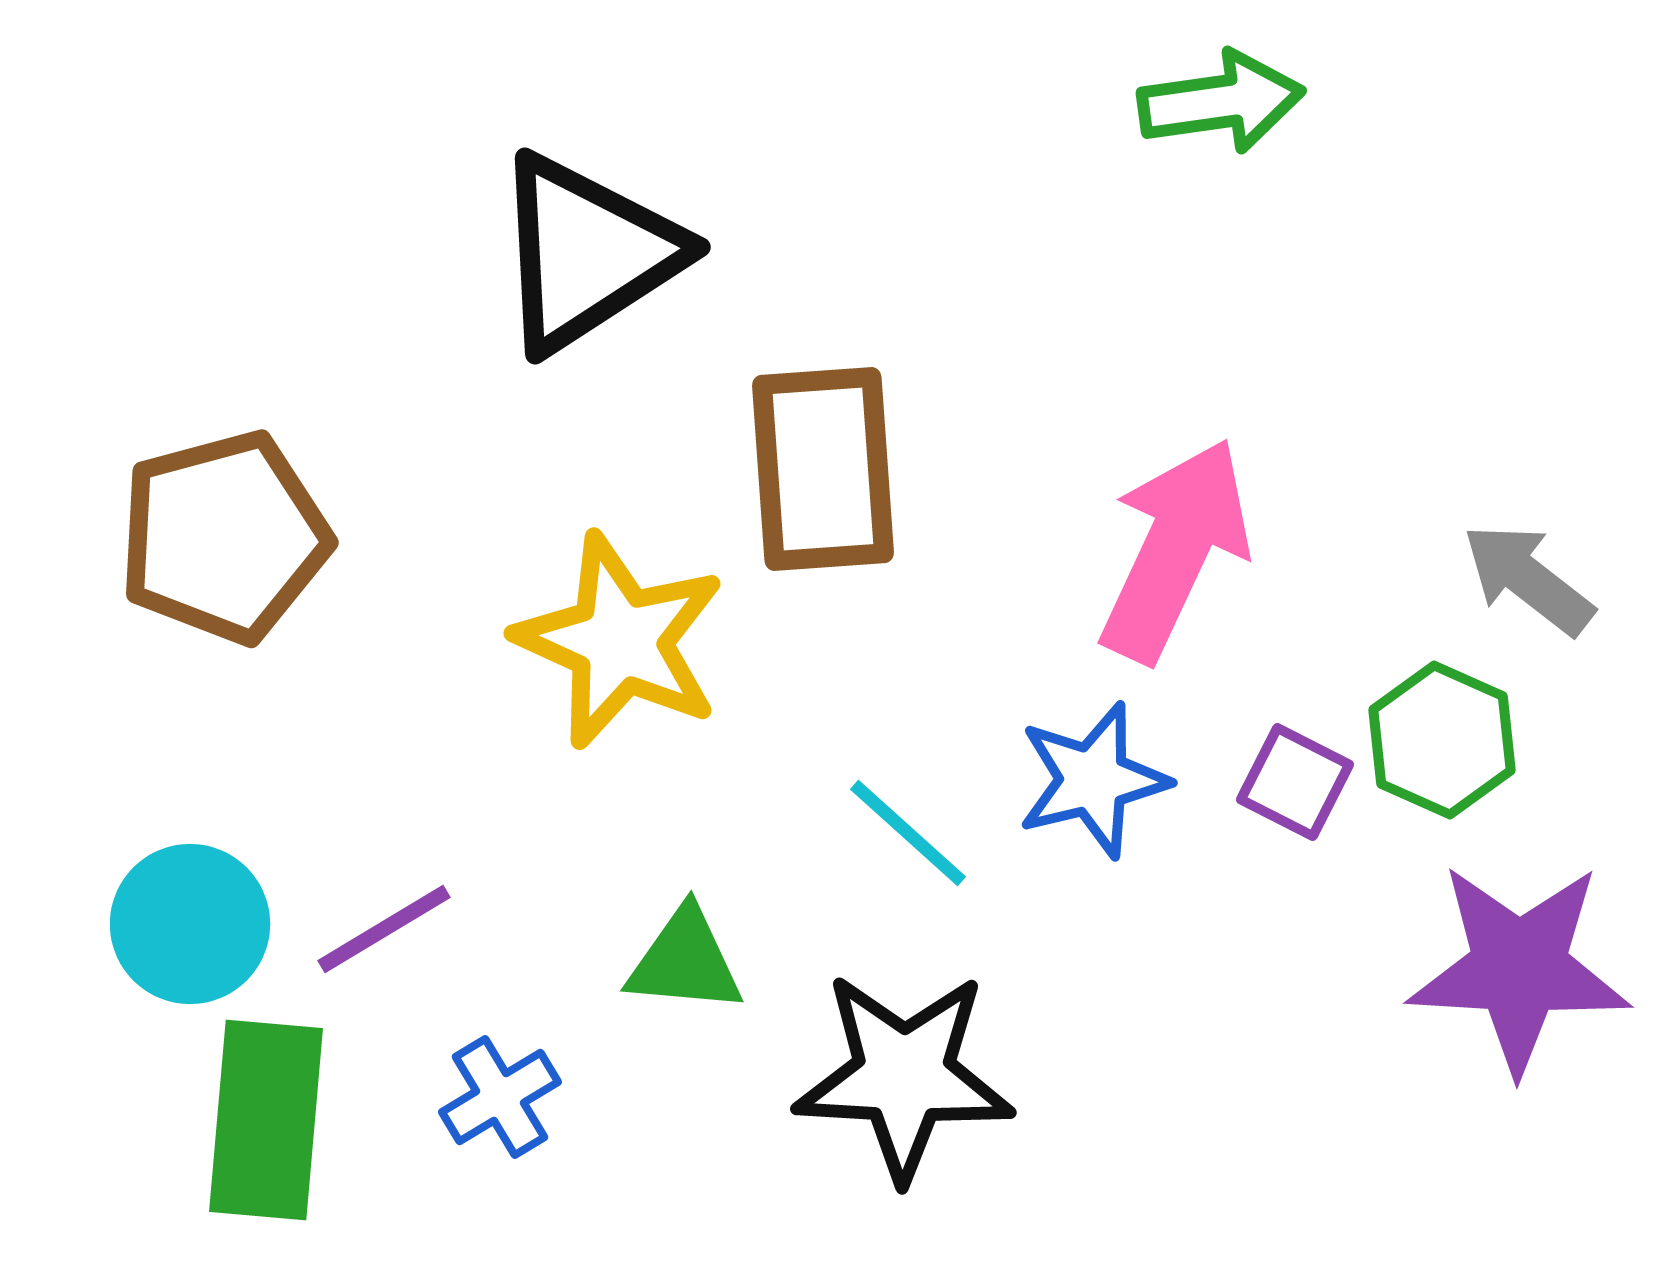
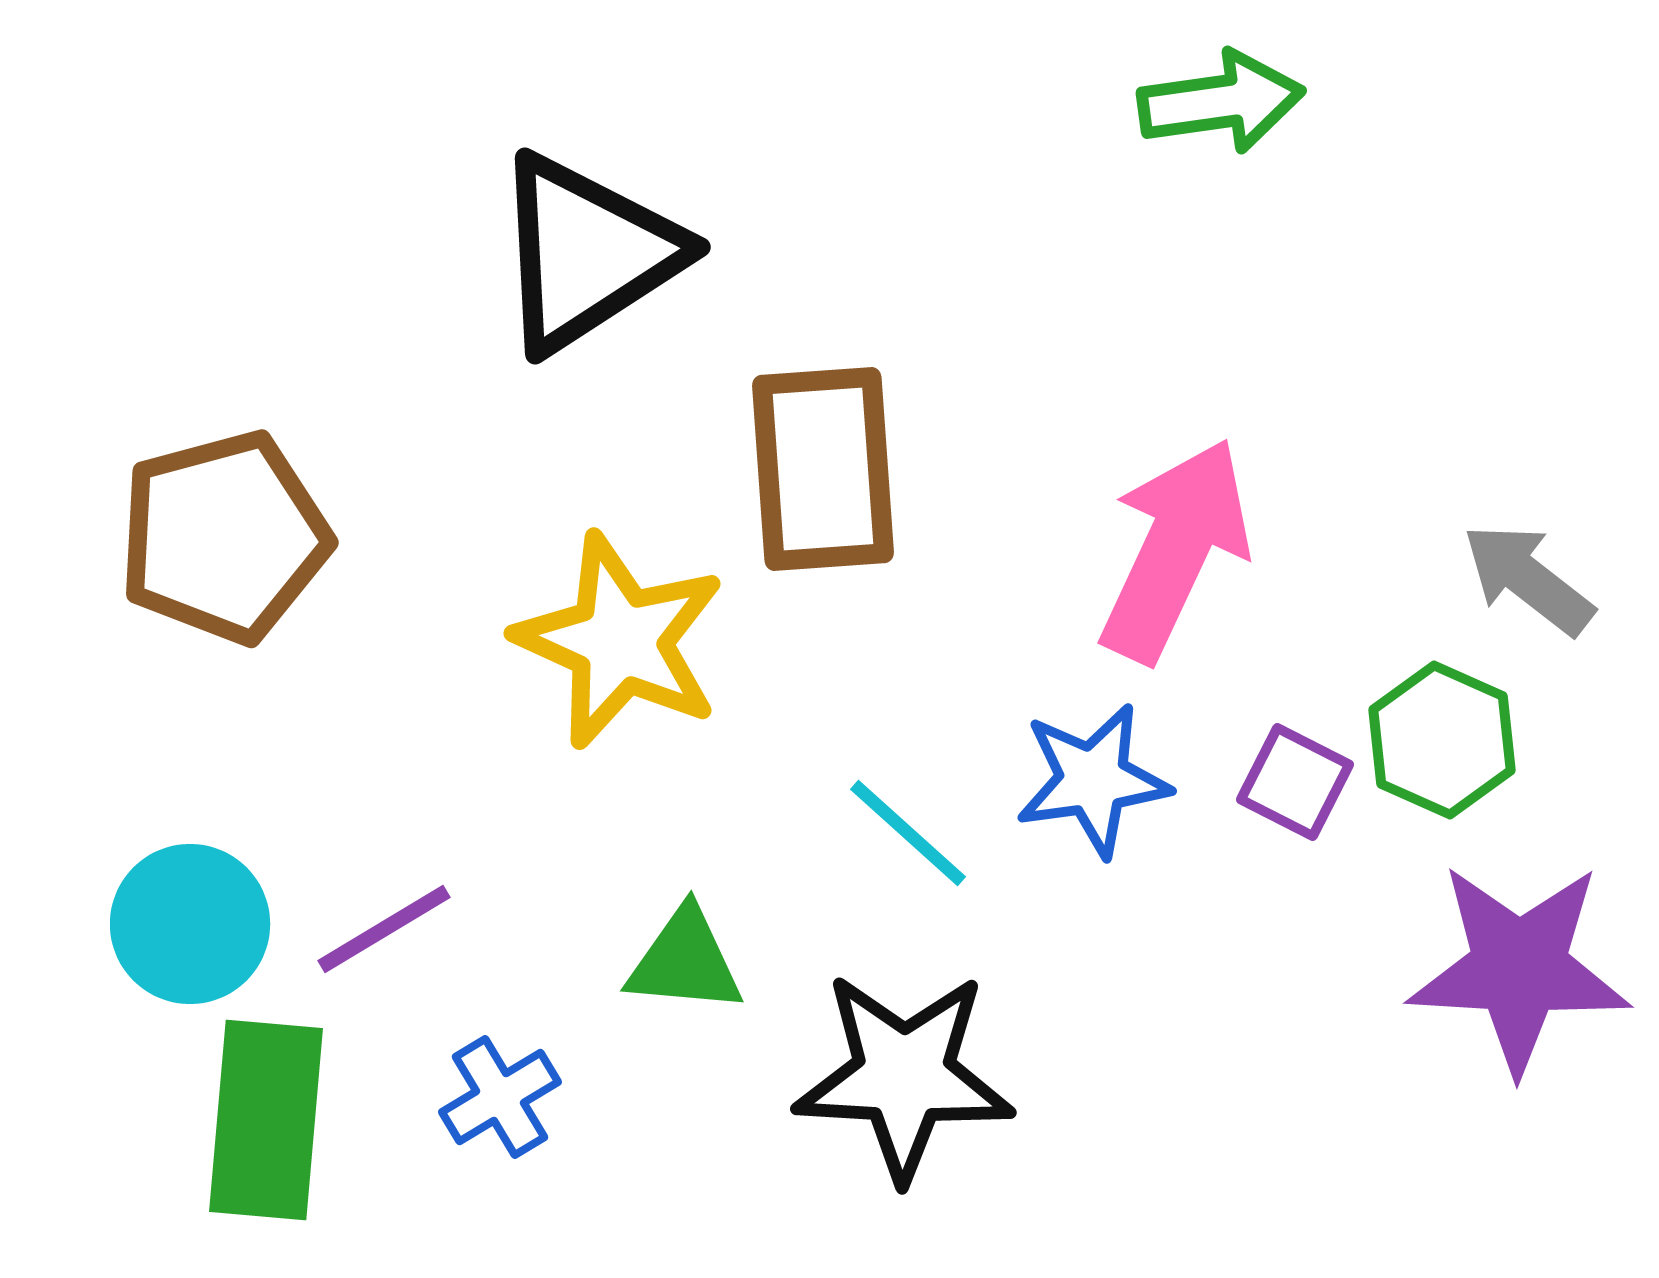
blue star: rotated 6 degrees clockwise
